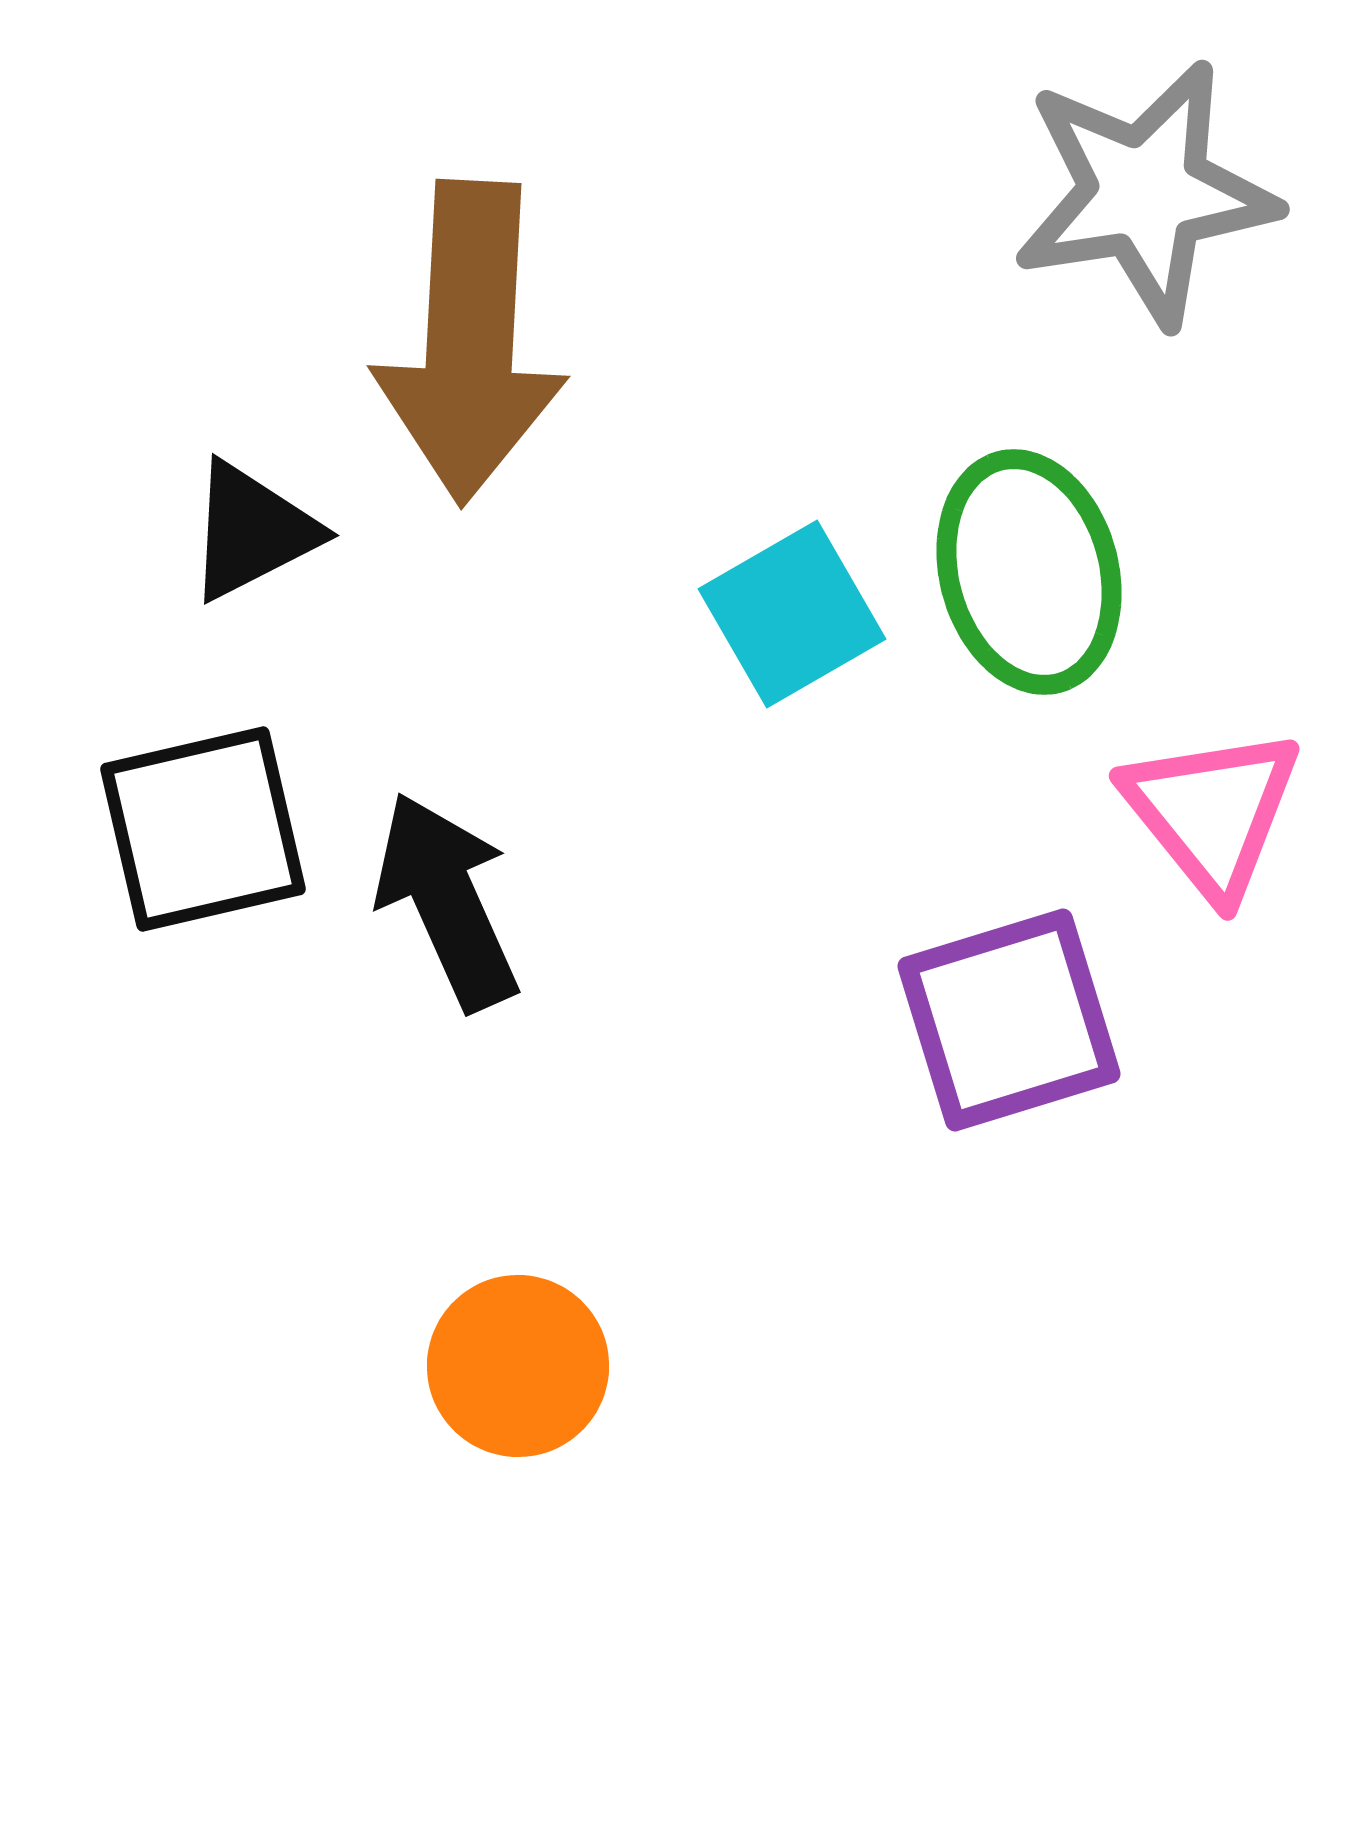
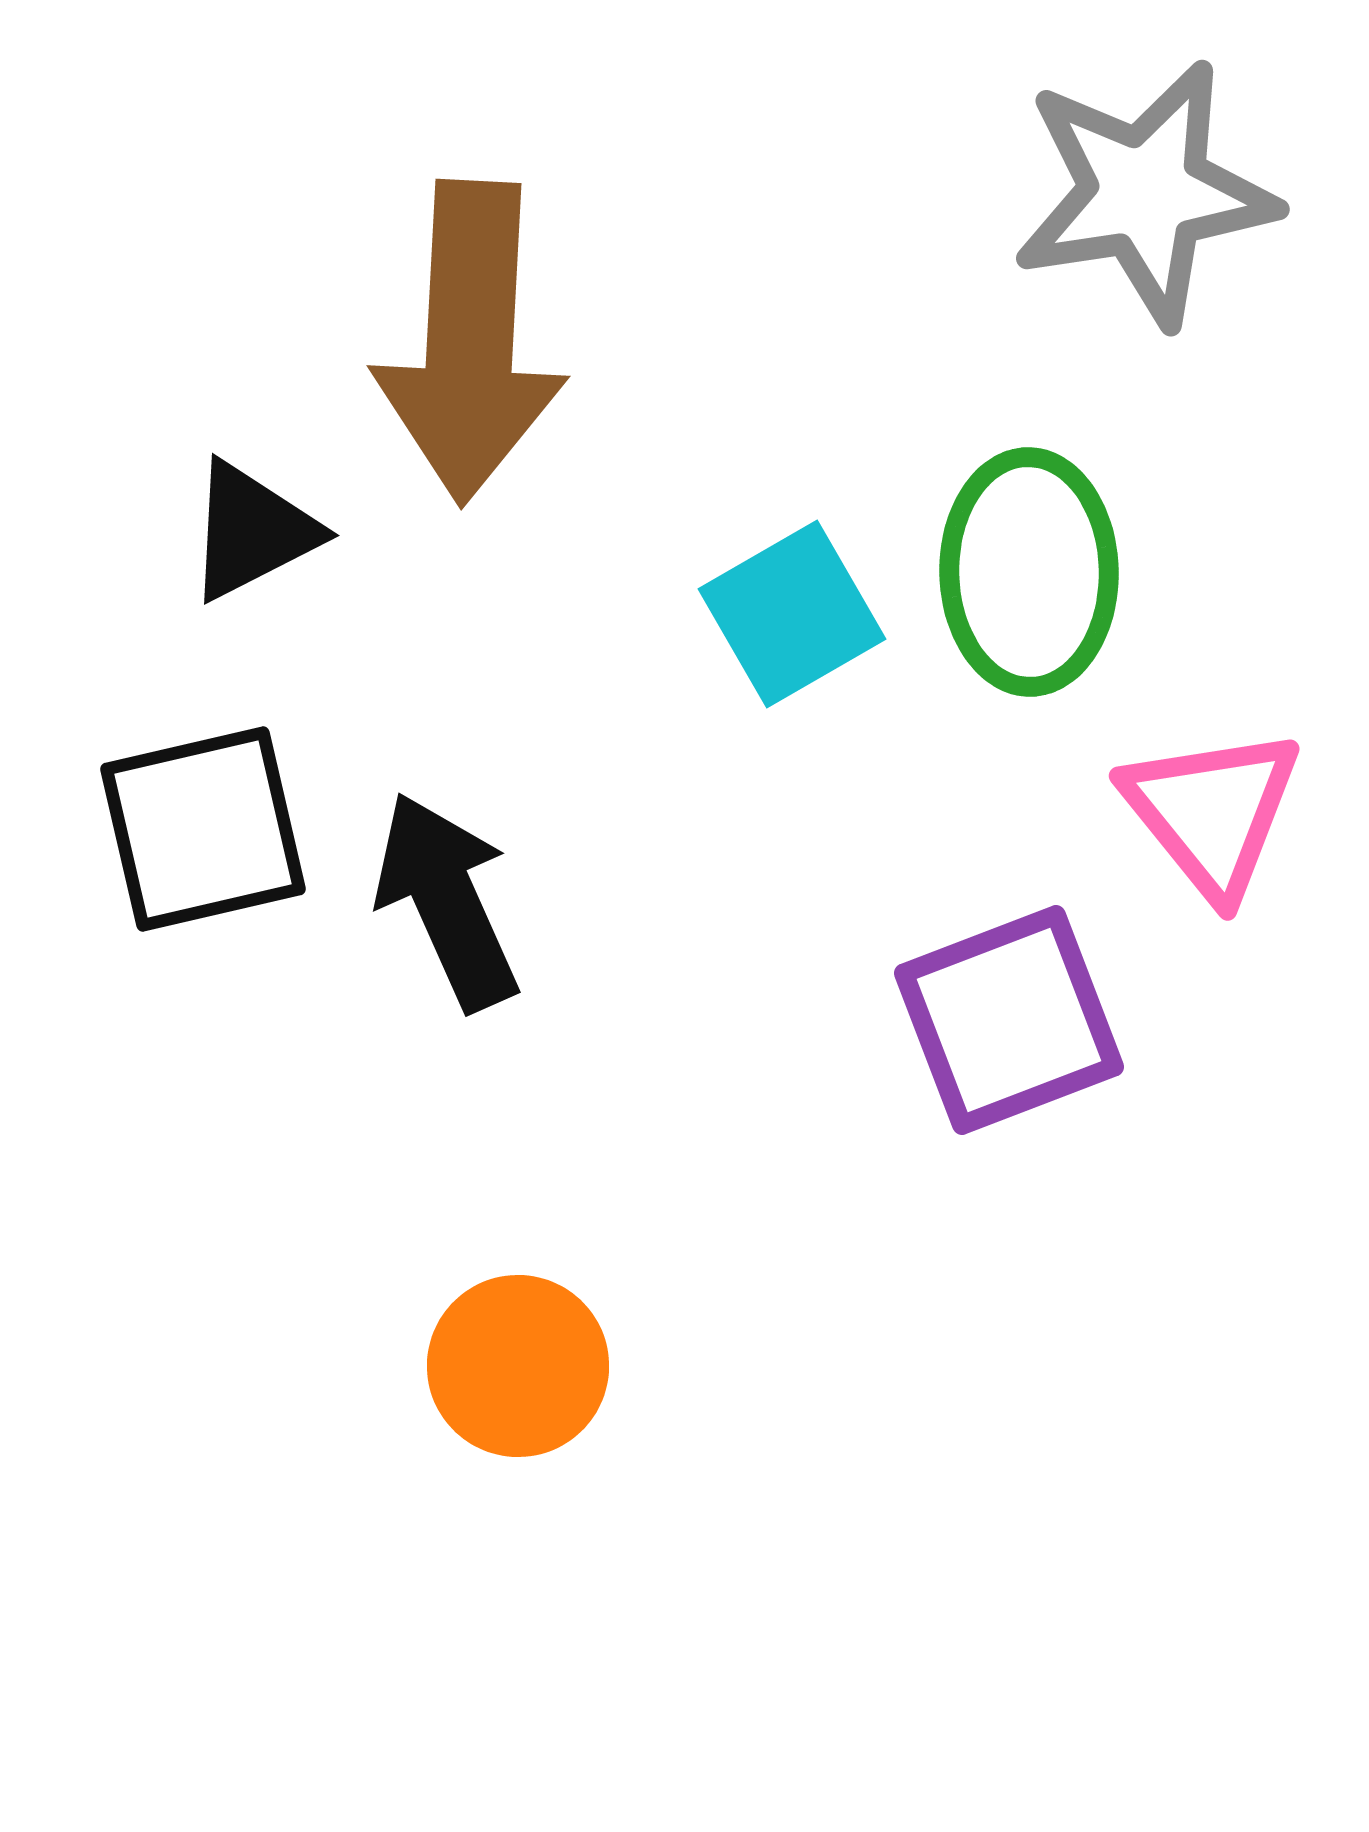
green ellipse: rotated 14 degrees clockwise
purple square: rotated 4 degrees counterclockwise
